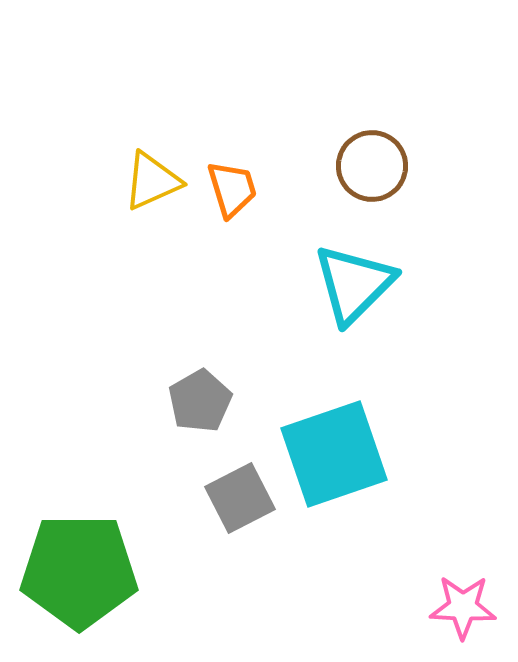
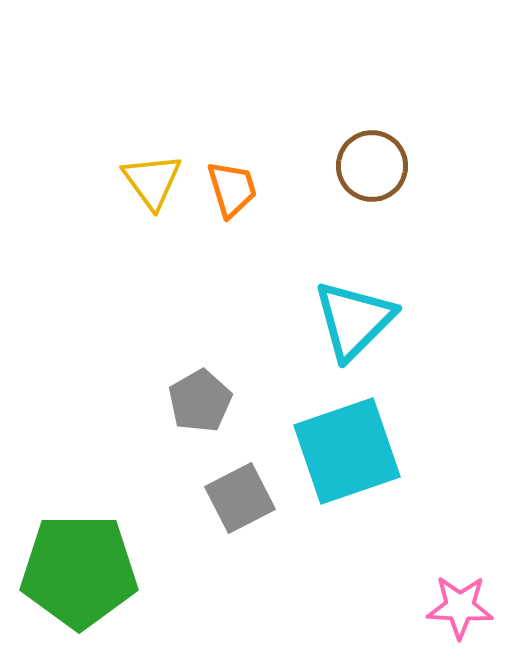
yellow triangle: rotated 42 degrees counterclockwise
cyan triangle: moved 36 px down
cyan square: moved 13 px right, 3 px up
pink star: moved 3 px left
